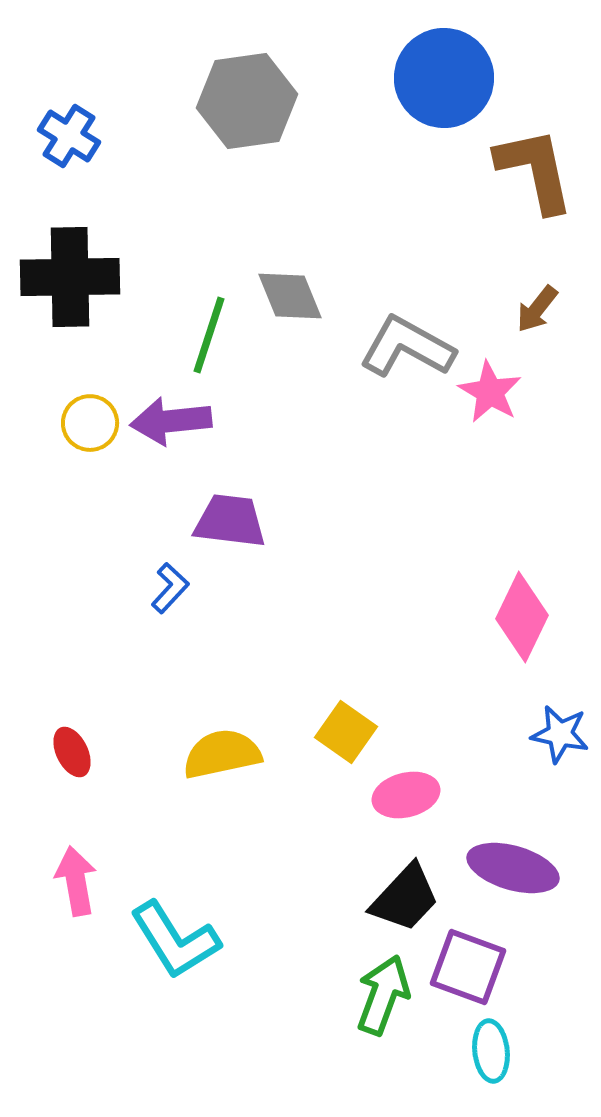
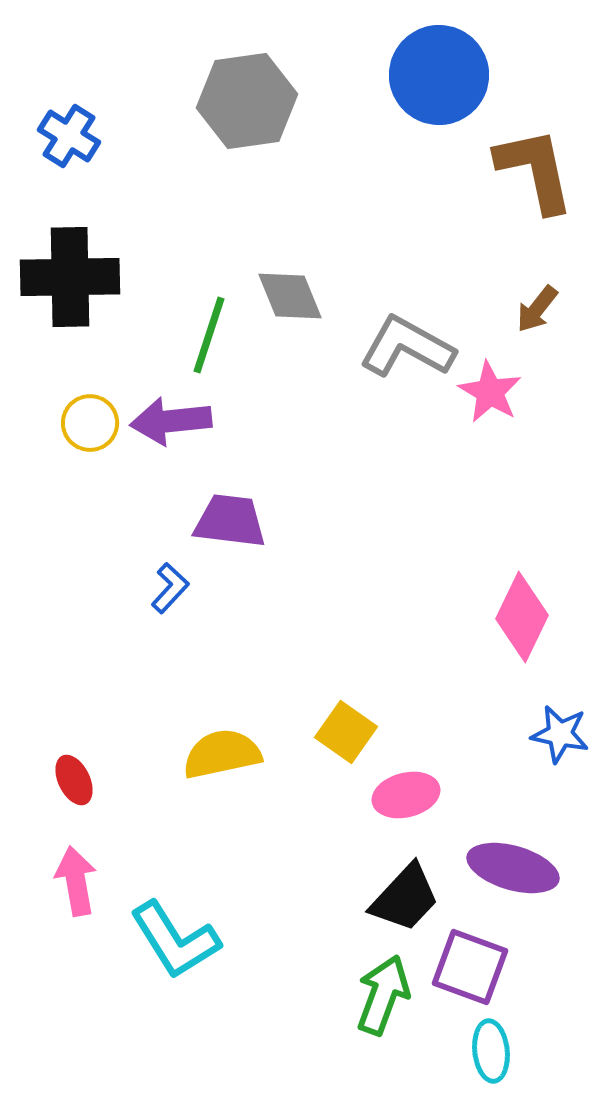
blue circle: moved 5 px left, 3 px up
red ellipse: moved 2 px right, 28 px down
purple square: moved 2 px right
